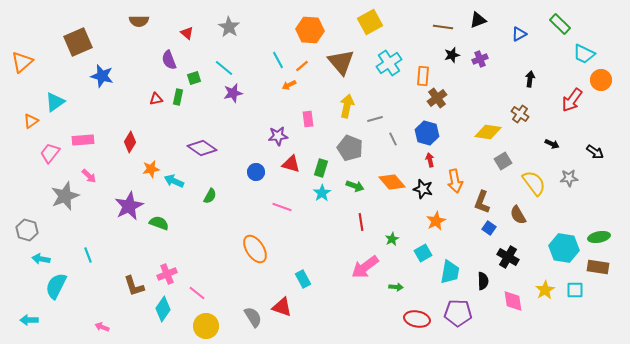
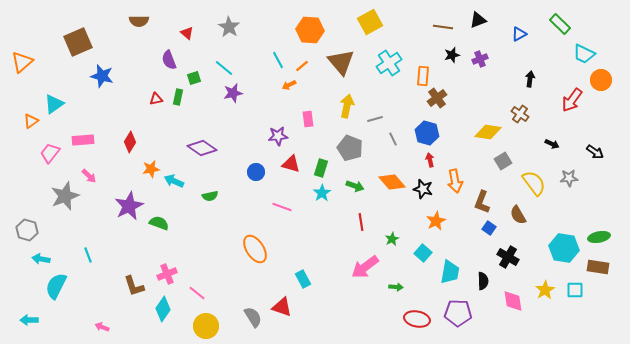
cyan triangle at (55, 102): moved 1 px left, 2 px down
green semicircle at (210, 196): rotated 49 degrees clockwise
cyan square at (423, 253): rotated 18 degrees counterclockwise
